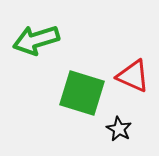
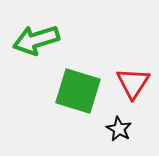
red triangle: moved 7 px down; rotated 39 degrees clockwise
green square: moved 4 px left, 2 px up
